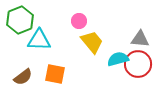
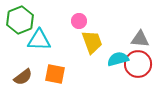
yellow trapezoid: rotated 20 degrees clockwise
